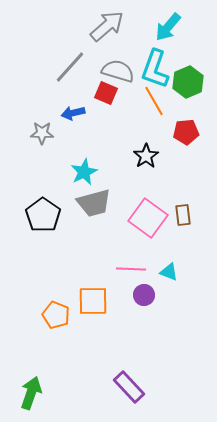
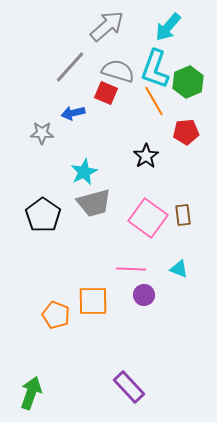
cyan triangle: moved 10 px right, 3 px up
